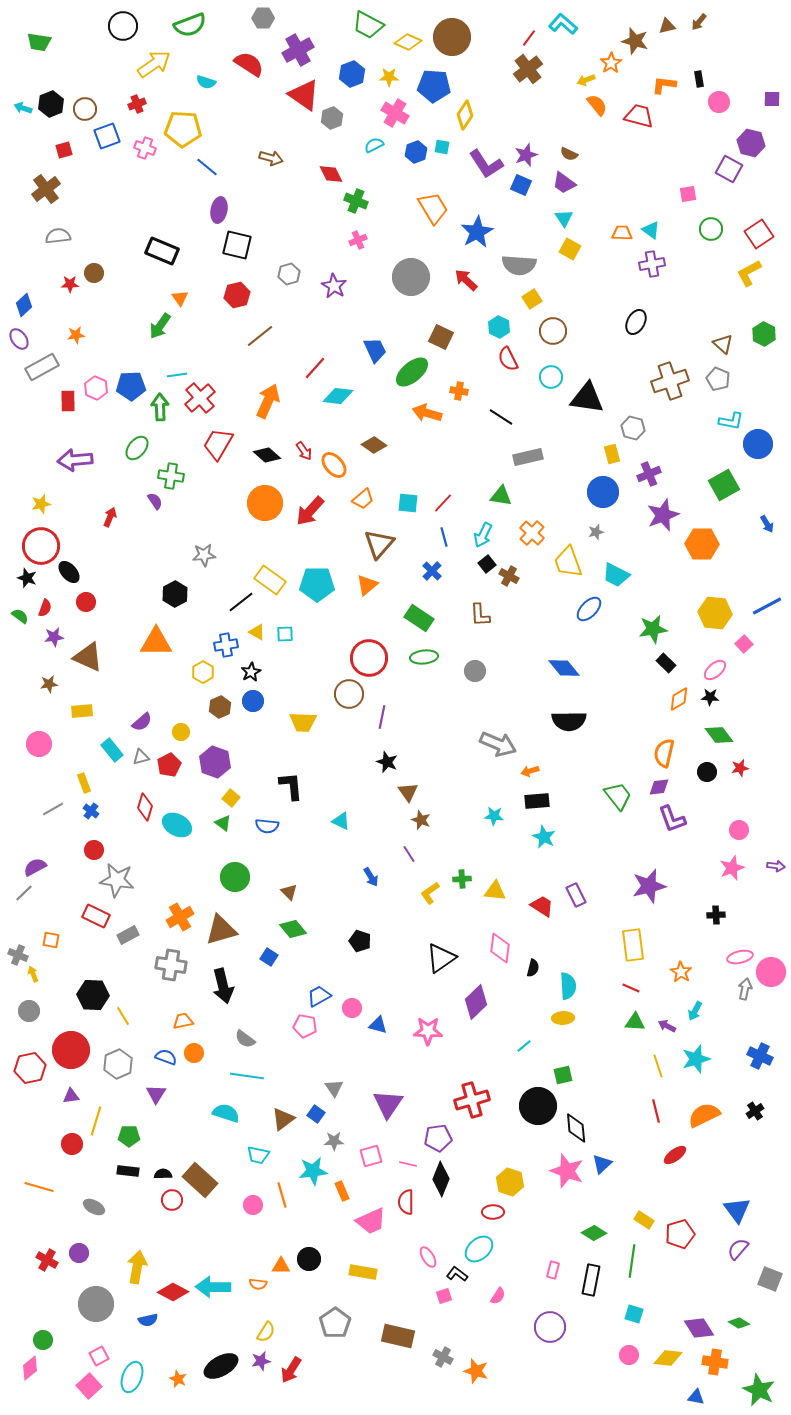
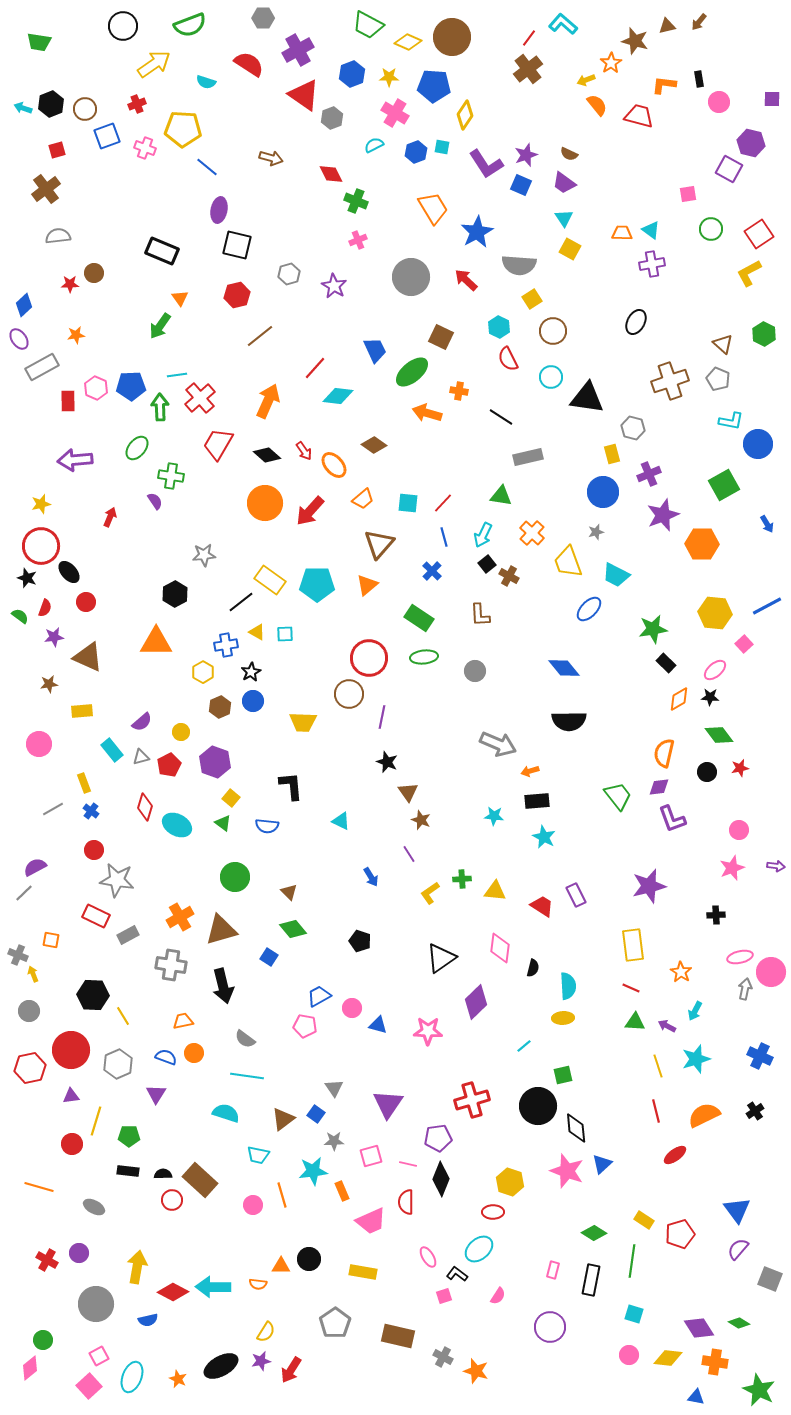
red square at (64, 150): moved 7 px left
